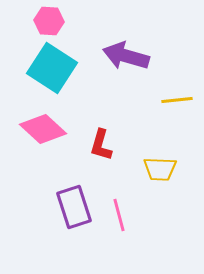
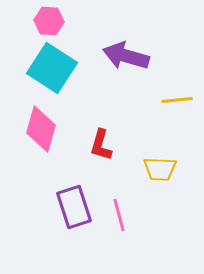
pink diamond: moved 2 px left; rotated 63 degrees clockwise
